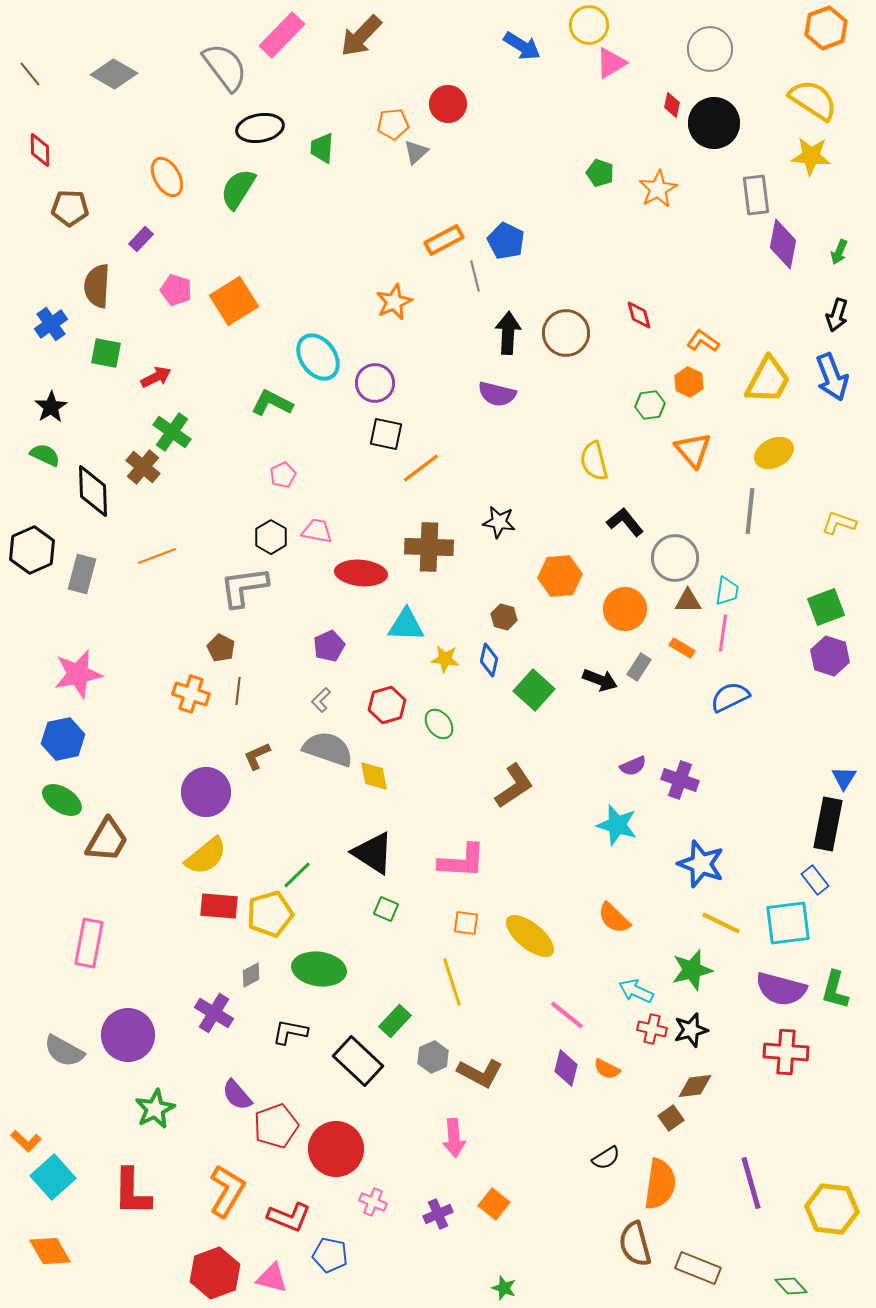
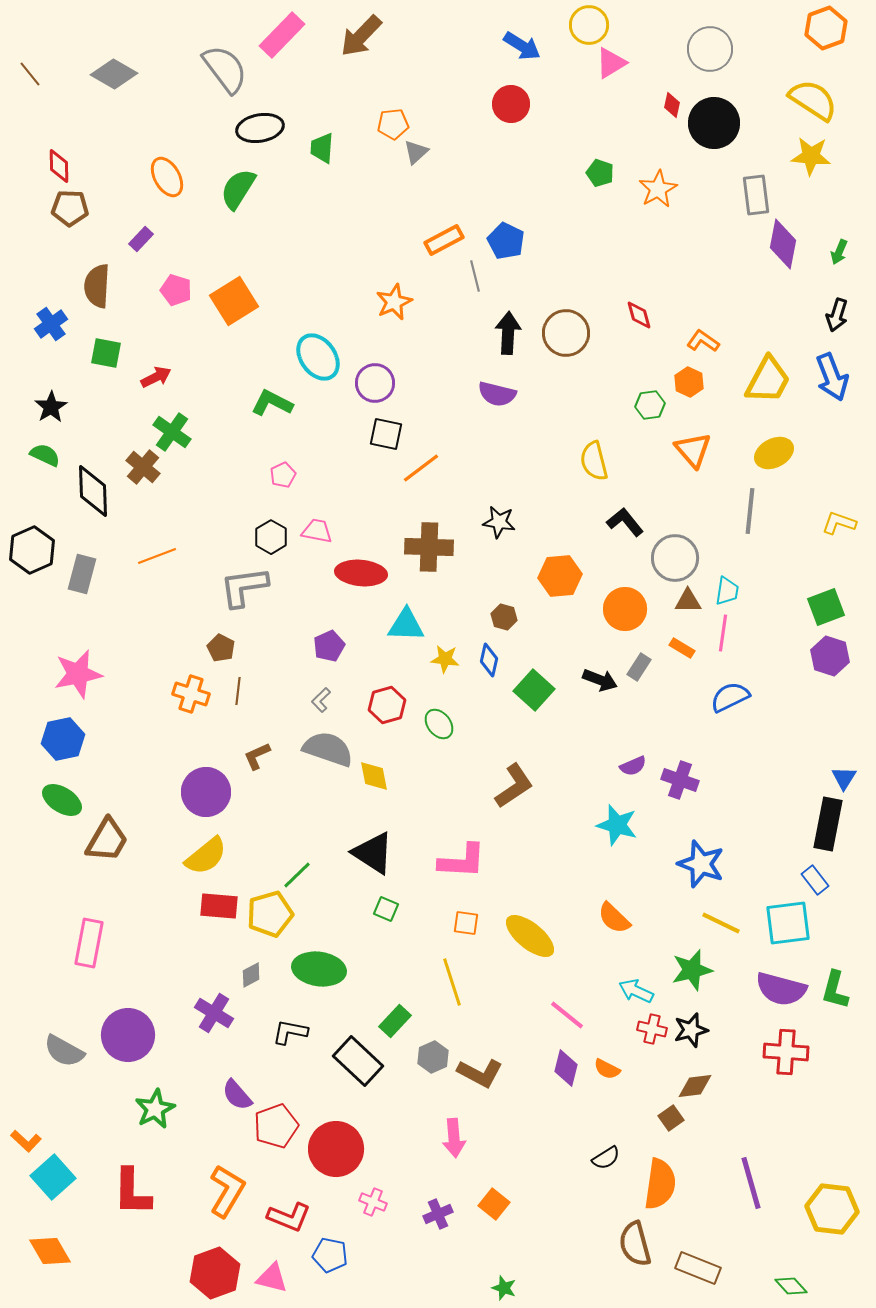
gray semicircle at (225, 67): moved 2 px down
red circle at (448, 104): moved 63 px right
red diamond at (40, 150): moved 19 px right, 16 px down
